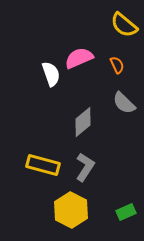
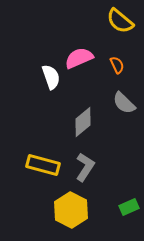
yellow semicircle: moved 4 px left, 4 px up
white semicircle: moved 3 px down
green rectangle: moved 3 px right, 5 px up
